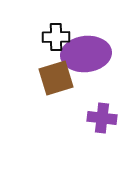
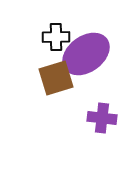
purple ellipse: rotated 30 degrees counterclockwise
